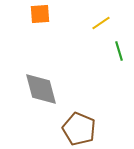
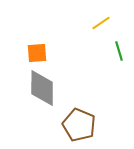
orange square: moved 3 px left, 39 px down
gray diamond: moved 1 px right, 1 px up; rotated 15 degrees clockwise
brown pentagon: moved 4 px up
